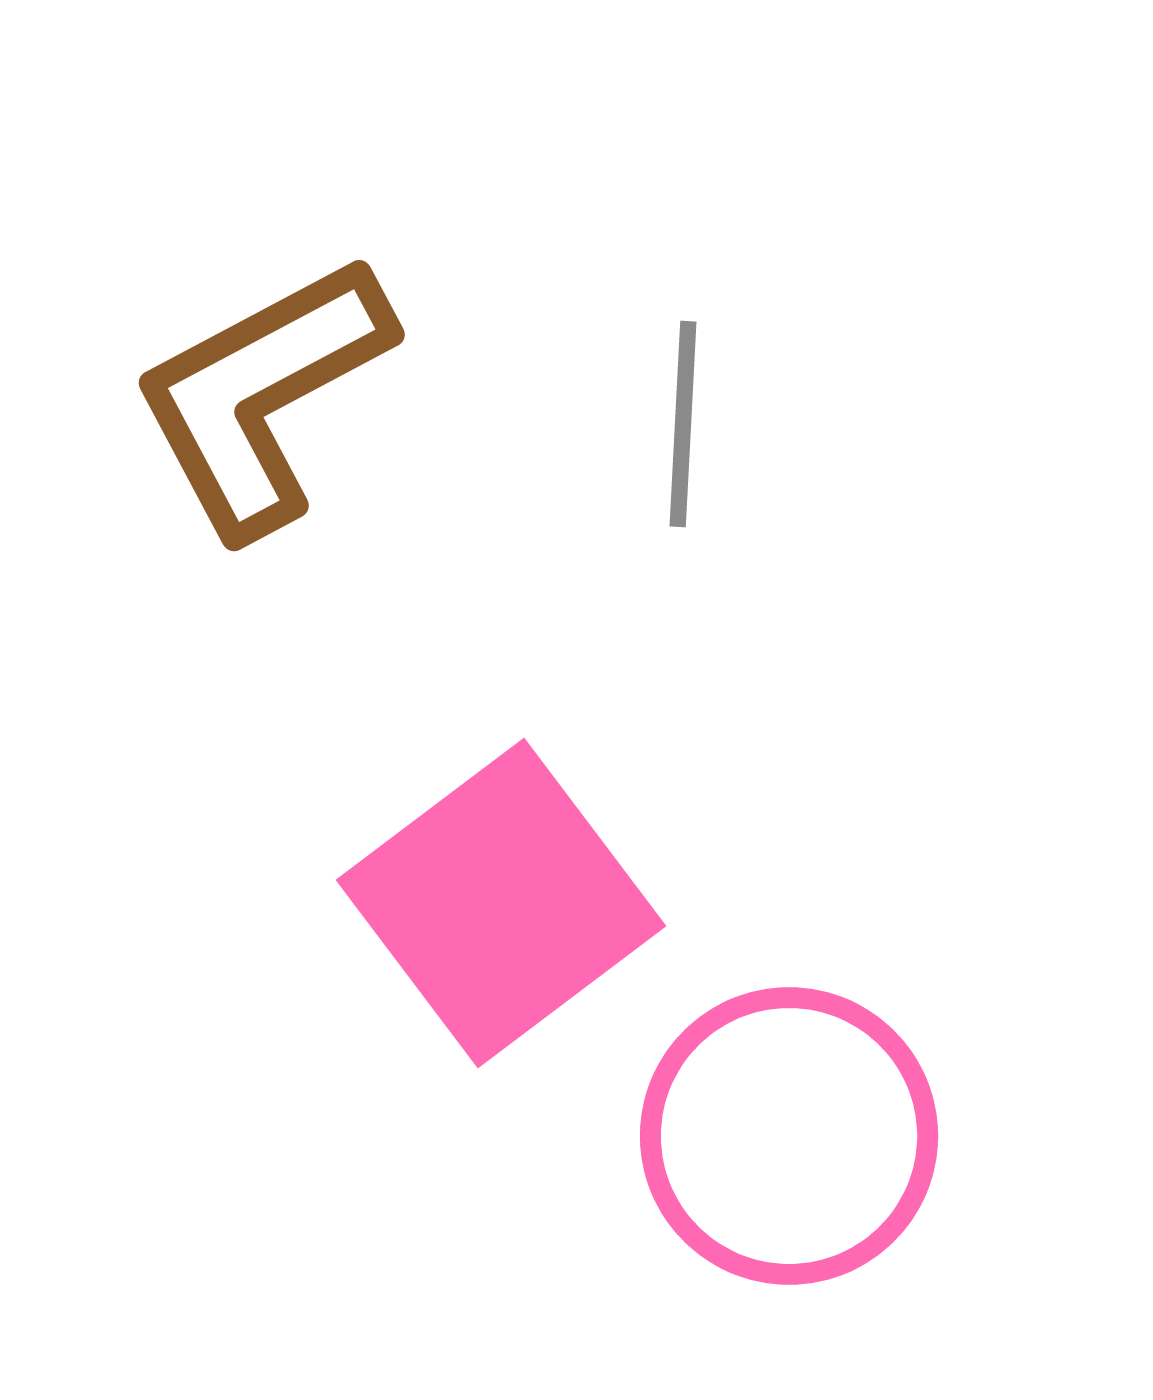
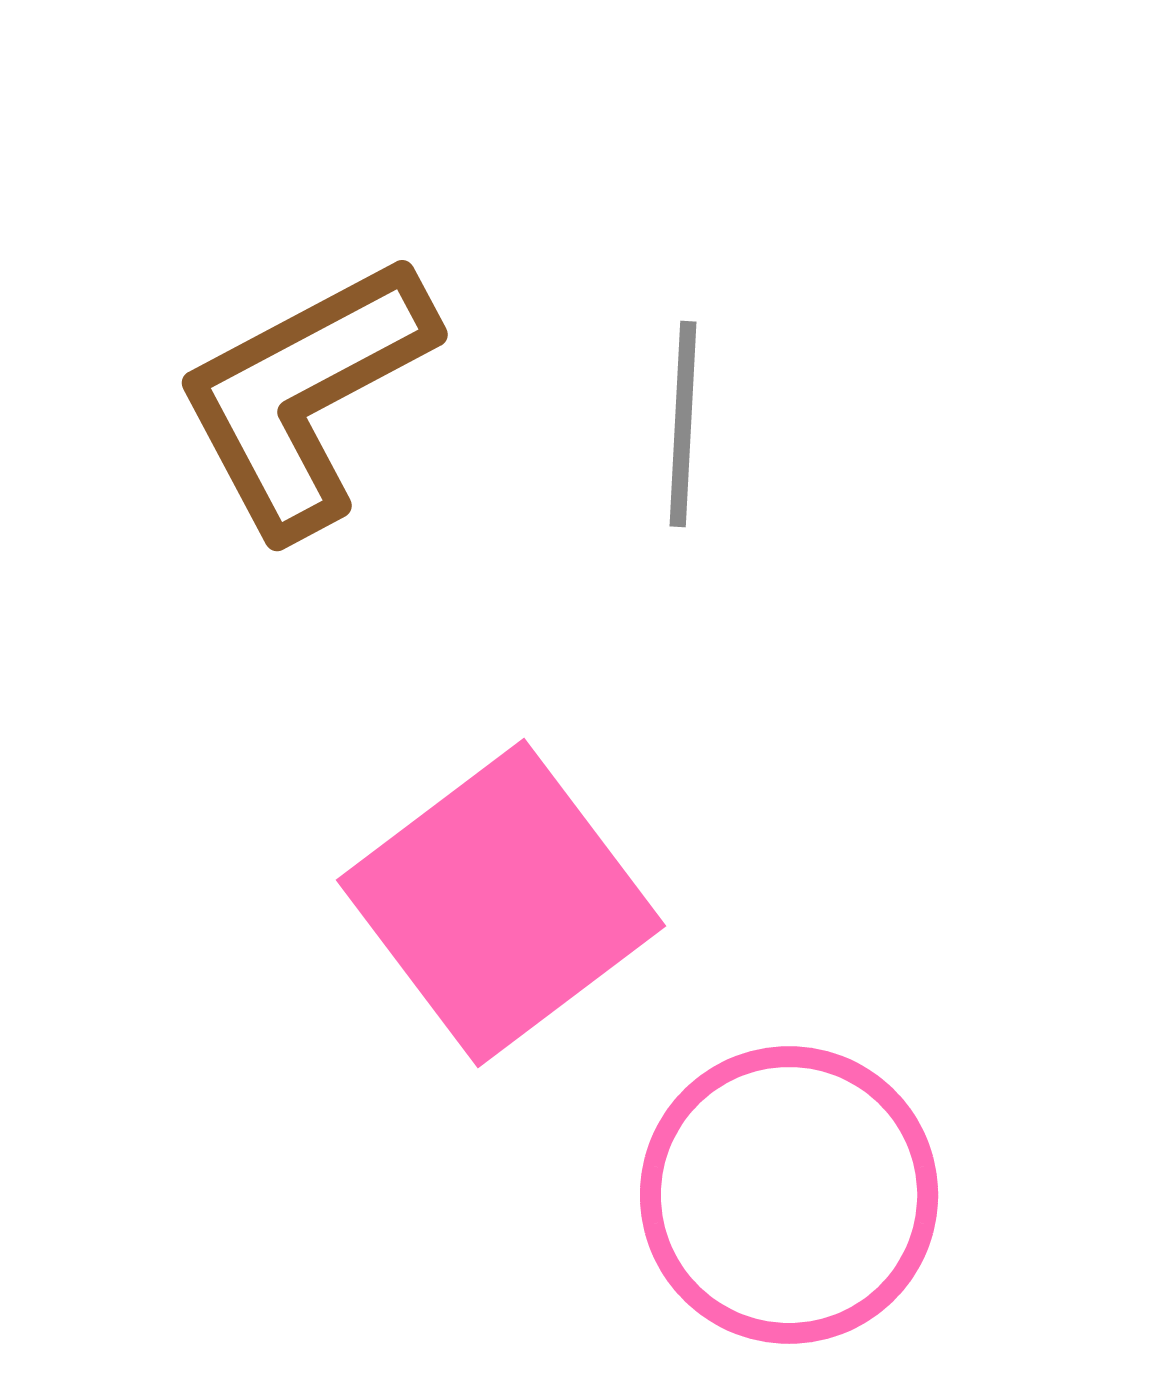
brown L-shape: moved 43 px right
pink circle: moved 59 px down
